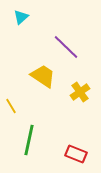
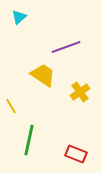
cyan triangle: moved 2 px left
purple line: rotated 64 degrees counterclockwise
yellow trapezoid: moved 1 px up
